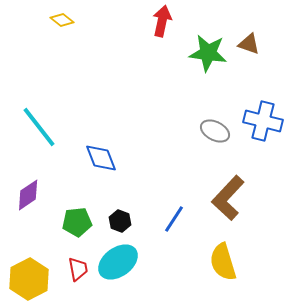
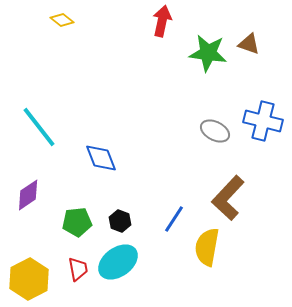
yellow semicircle: moved 16 px left, 15 px up; rotated 27 degrees clockwise
